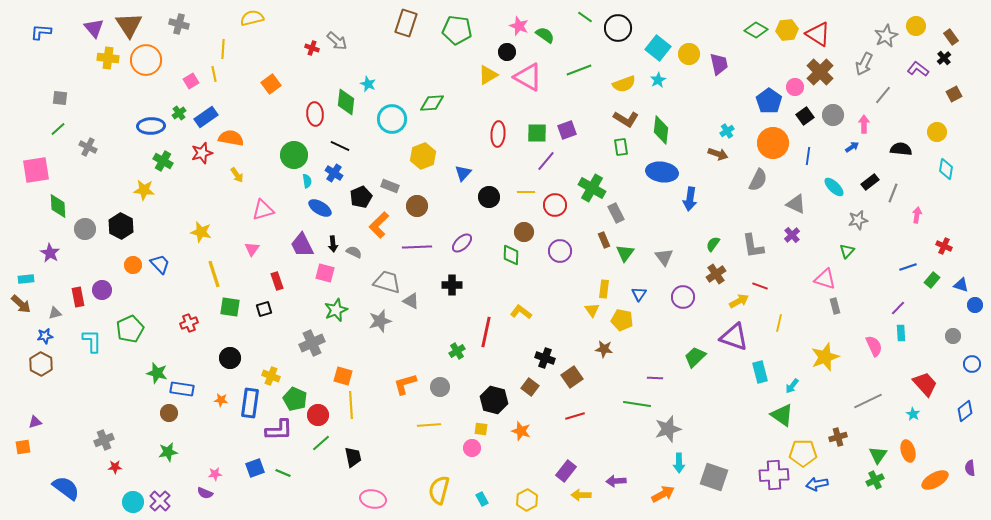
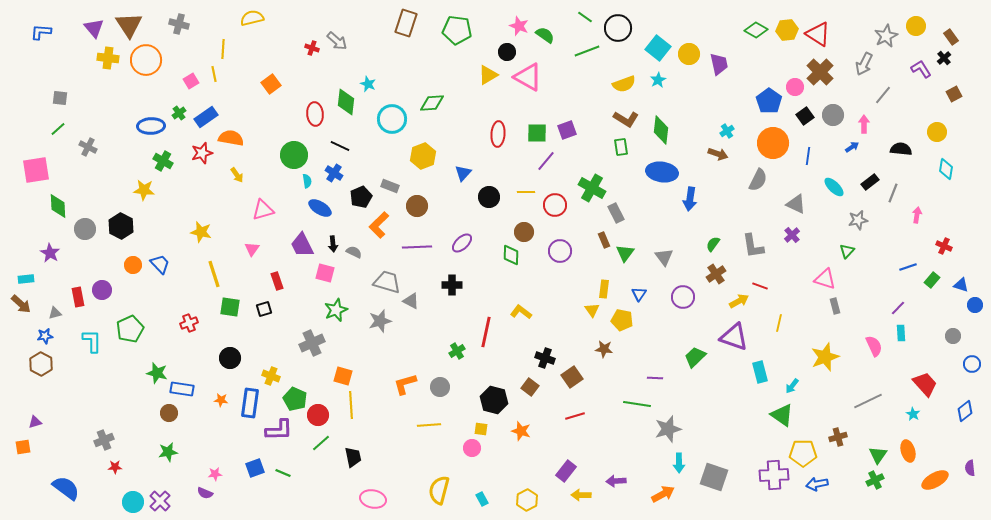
purple L-shape at (918, 69): moved 3 px right; rotated 20 degrees clockwise
green line at (579, 70): moved 8 px right, 19 px up
